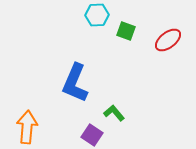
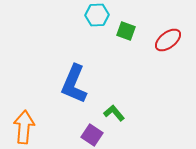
blue L-shape: moved 1 px left, 1 px down
orange arrow: moved 3 px left
